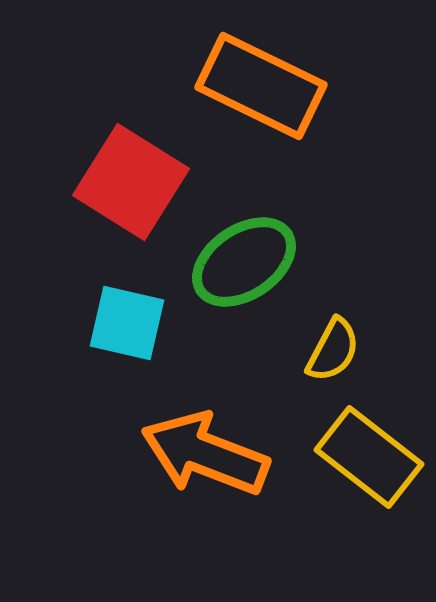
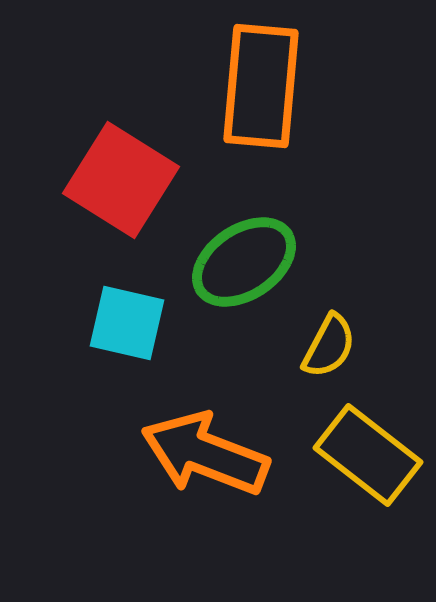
orange rectangle: rotated 69 degrees clockwise
red square: moved 10 px left, 2 px up
yellow semicircle: moved 4 px left, 4 px up
yellow rectangle: moved 1 px left, 2 px up
